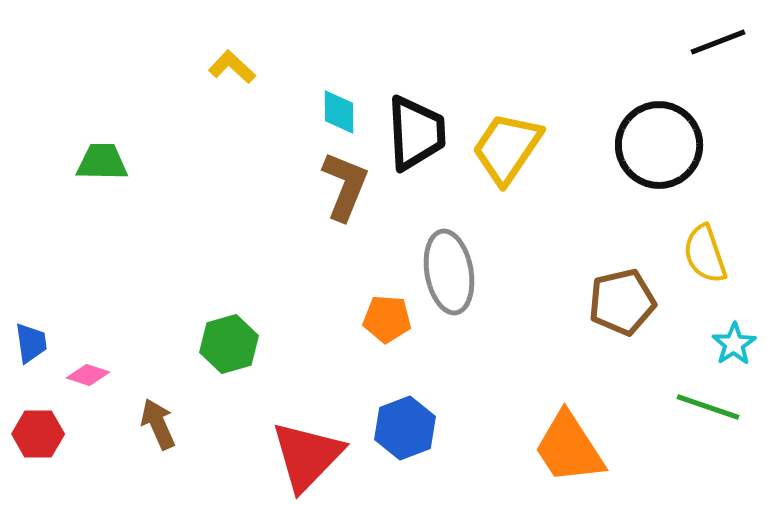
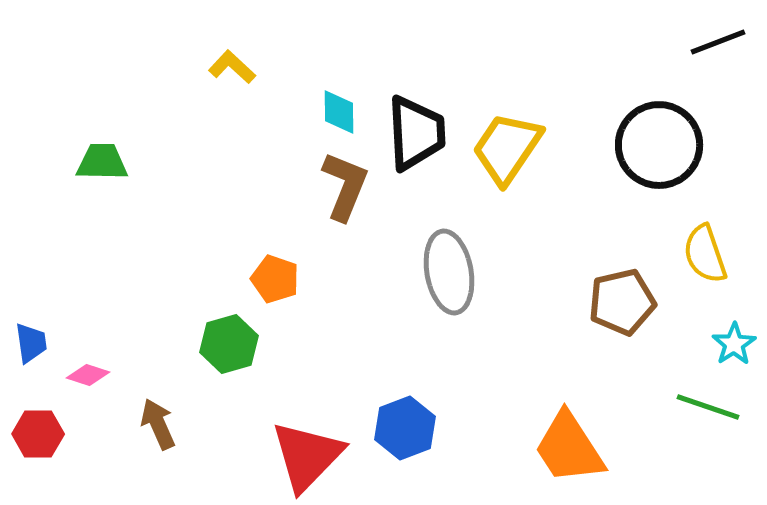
orange pentagon: moved 112 px left, 40 px up; rotated 15 degrees clockwise
